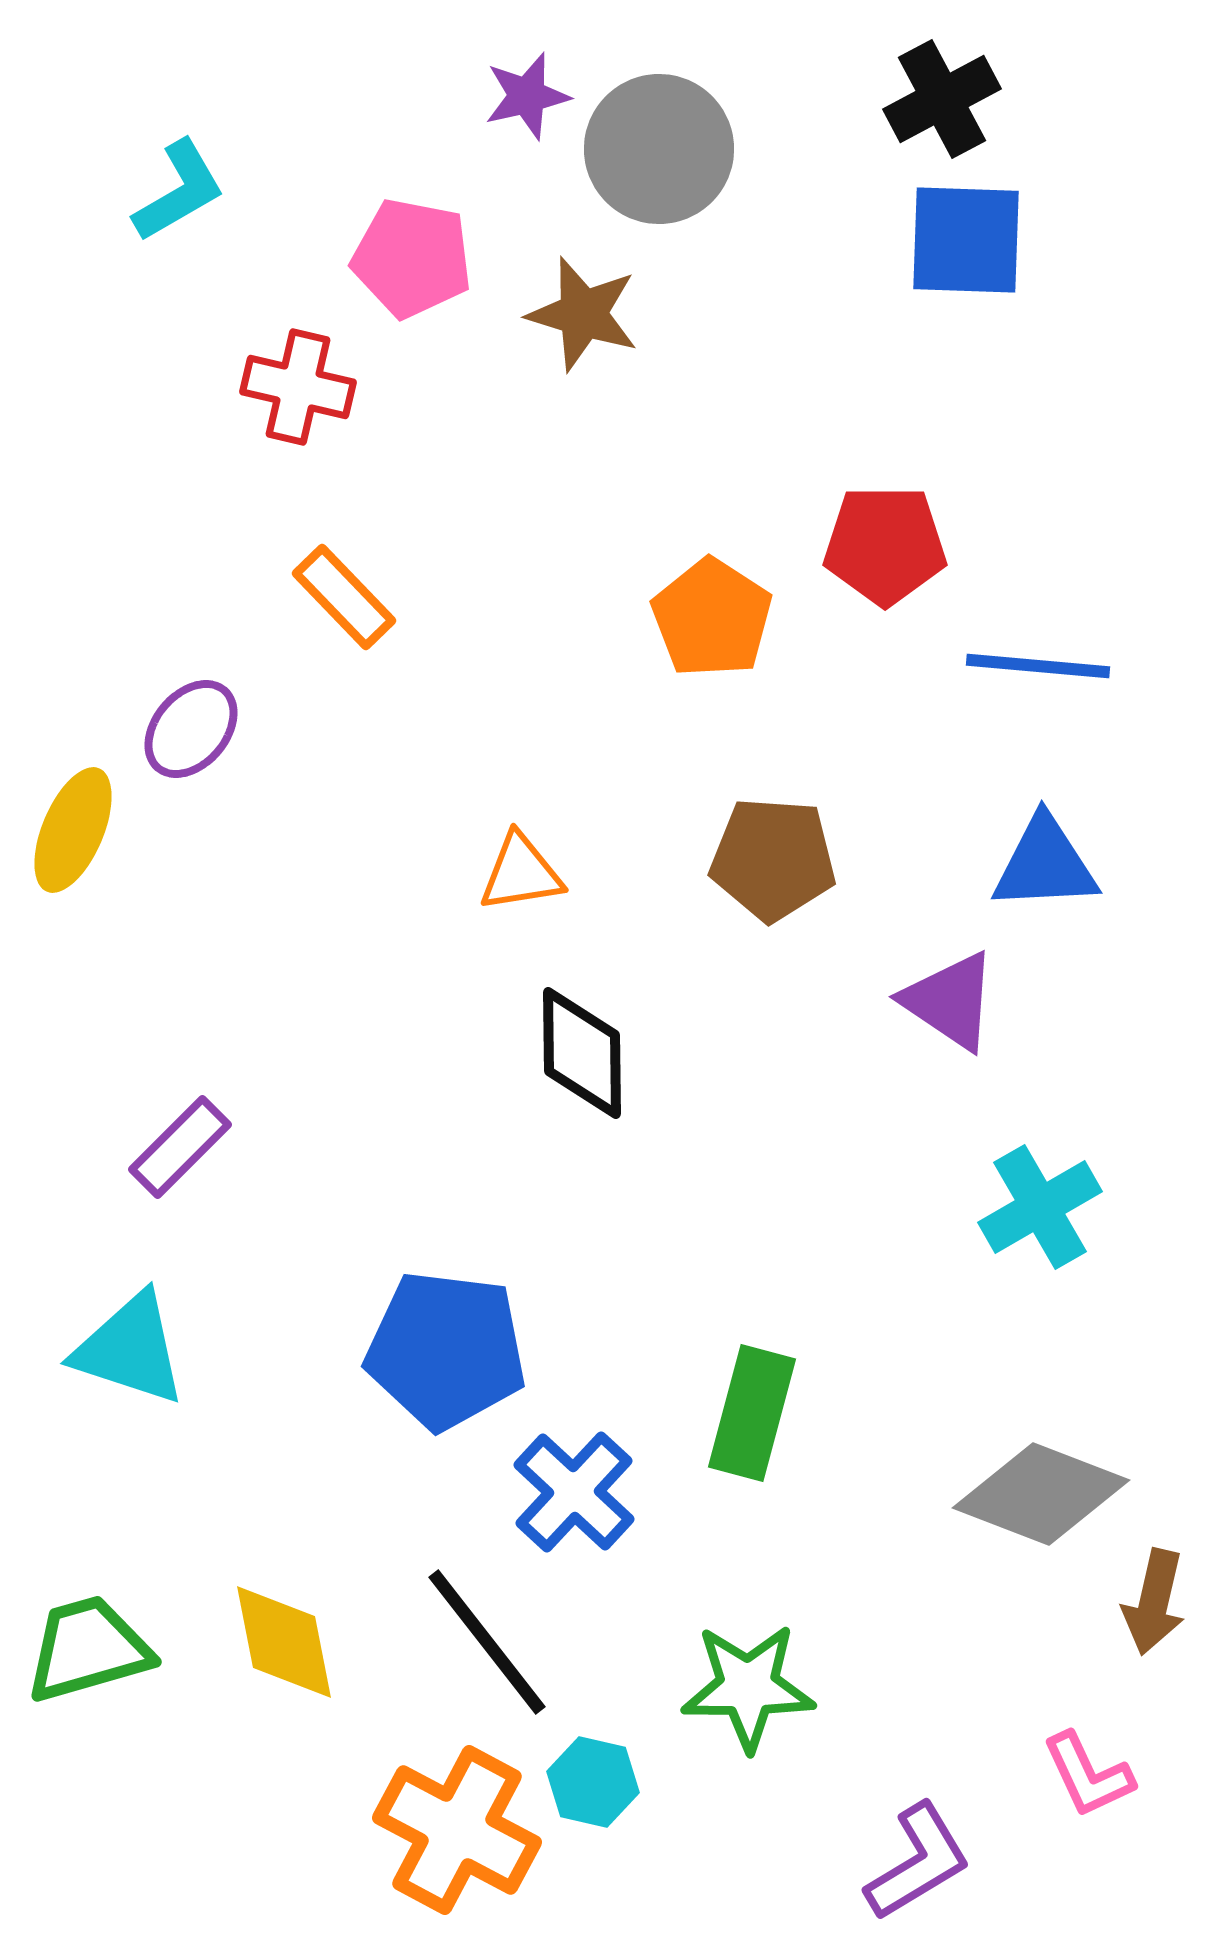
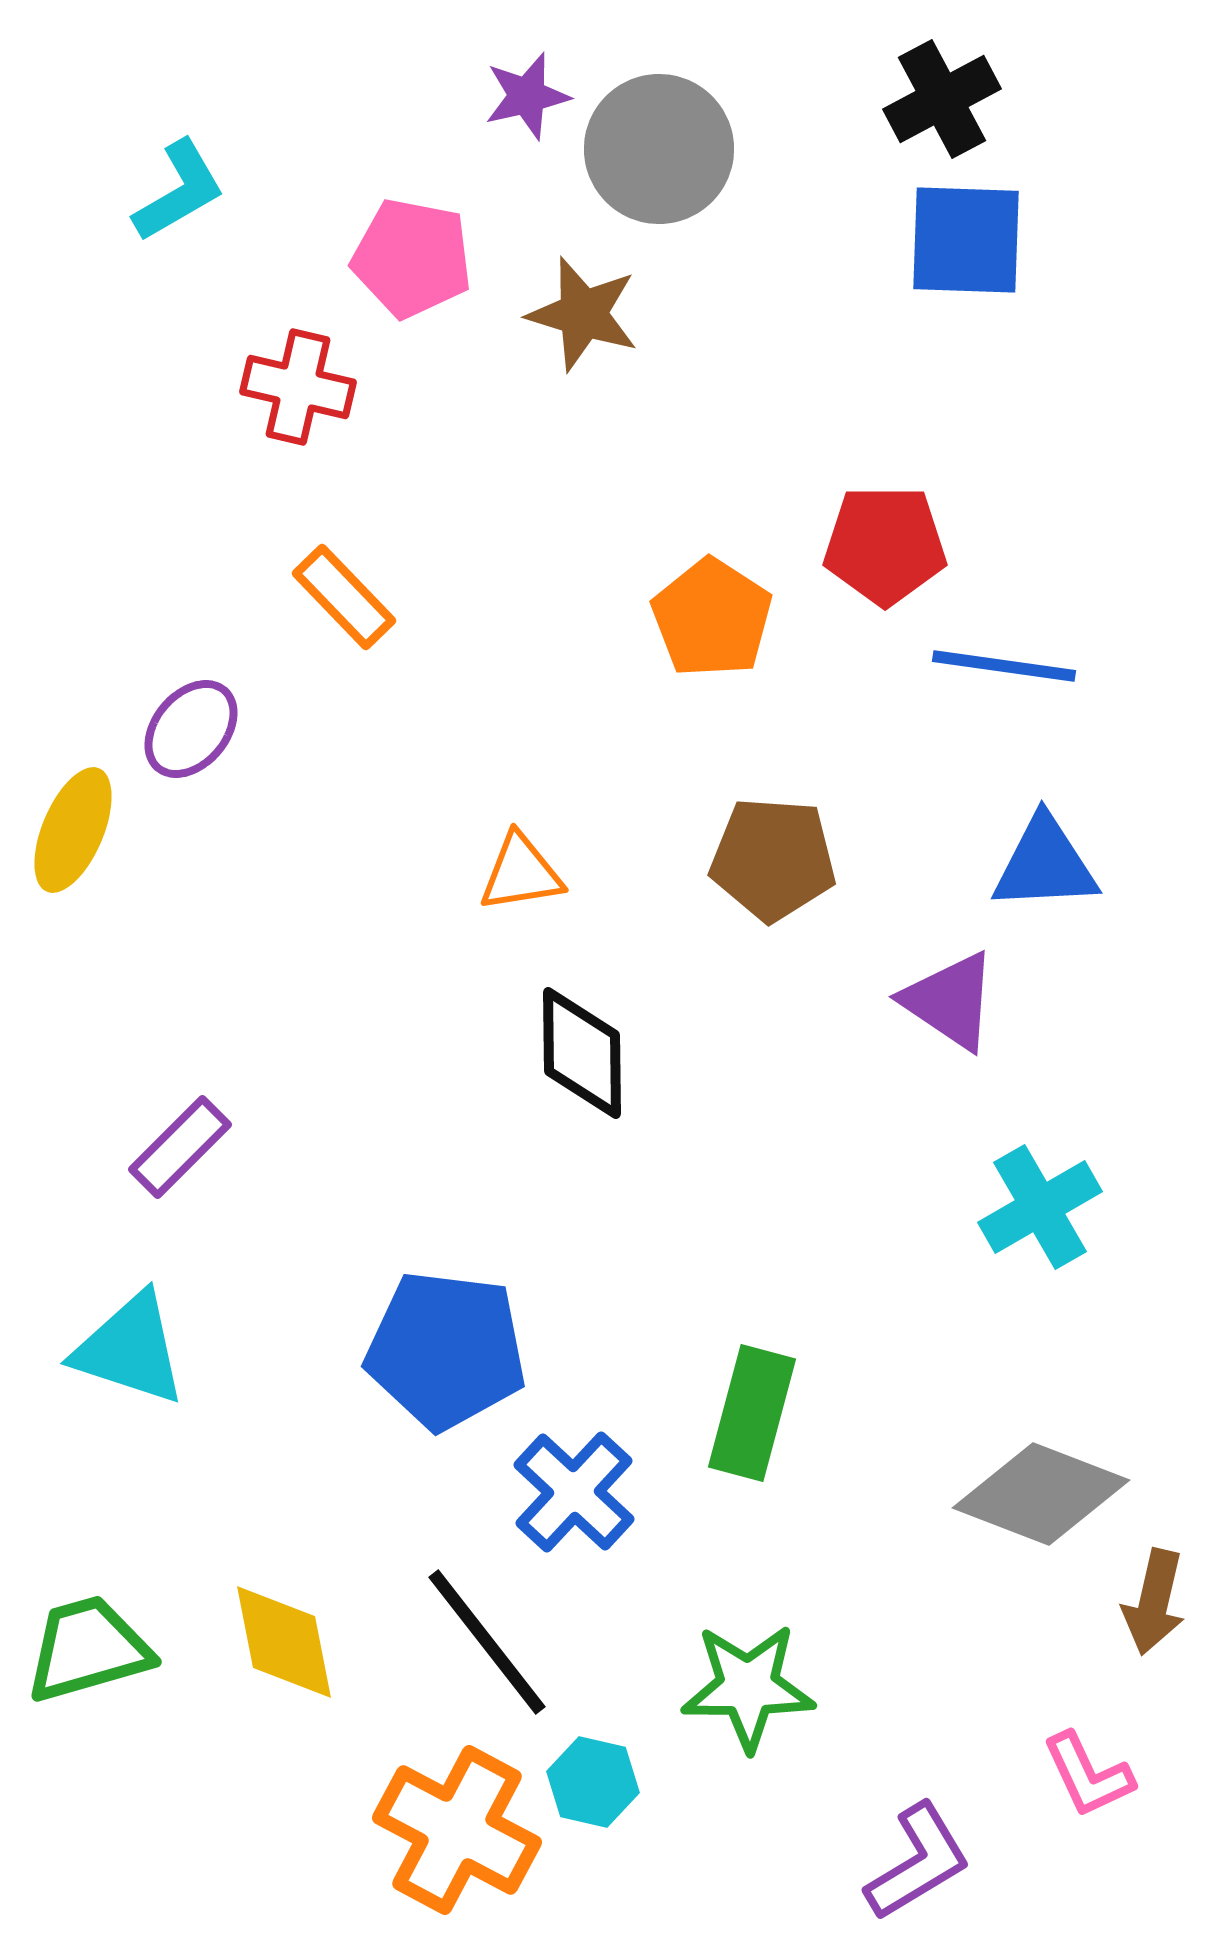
blue line: moved 34 px left; rotated 3 degrees clockwise
